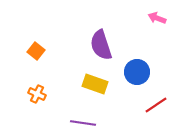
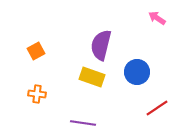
pink arrow: rotated 12 degrees clockwise
purple semicircle: rotated 32 degrees clockwise
orange square: rotated 24 degrees clockwise
yellow rectangle: moved 3 px left, 7 px up
orange cross: rotated 18 degrees counterclockwise
red line: moved 1 px right, 3 px down
